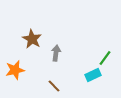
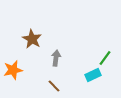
gray arrow: moved 5 px down
orange star: moved 2 px left
